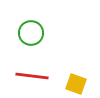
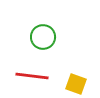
green circle: moved 12 px right, 4 px down
